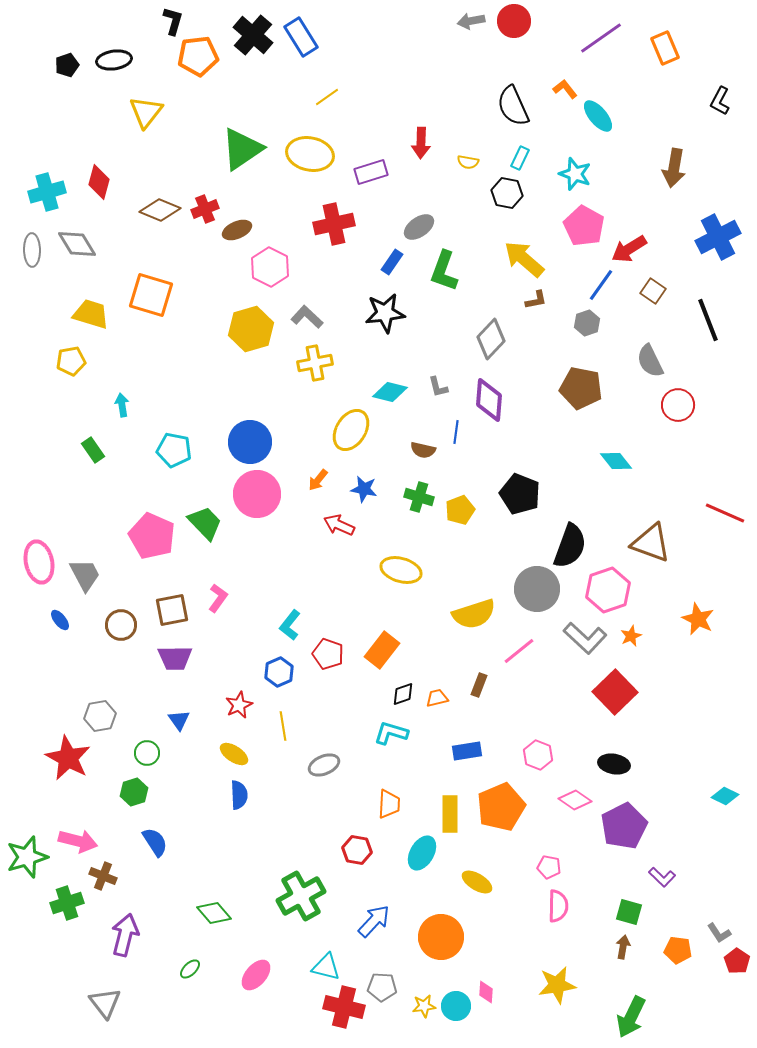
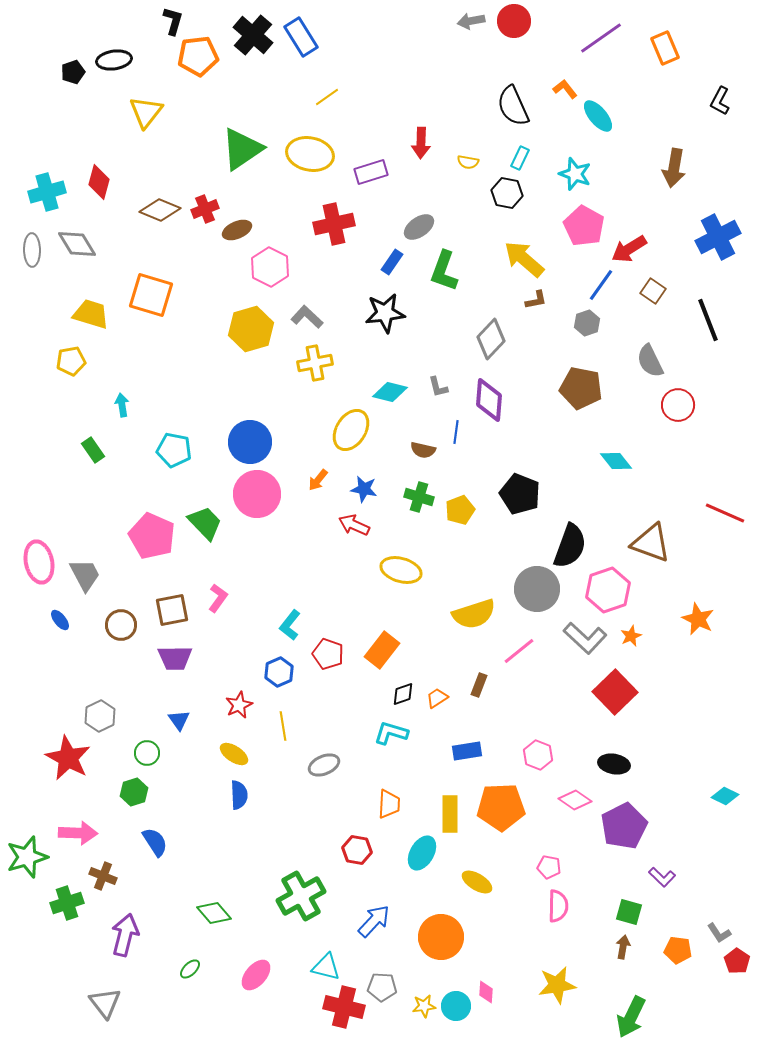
black pentagon at (67, 65): moved 6 px right, 7 px down
red arrow at (339, 525): moved 15 px right
orange trapezoid at (437, 698): rotated 20 degrees counterclockwise
gray hexagon at (100, 716): rotated 16 degrees counterclockwise
orange pentagon at (501, 807): rotated 21 degrees clockwise
pink arrow at (78, 841): moved 8 px up; rotated 12 degrees counterclockwise
